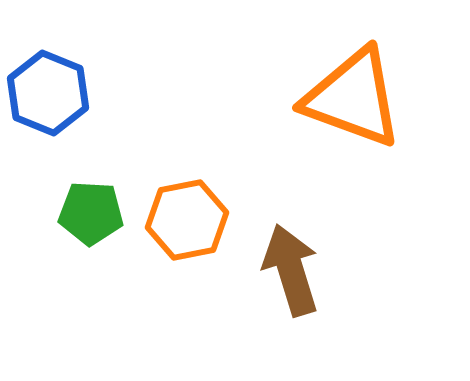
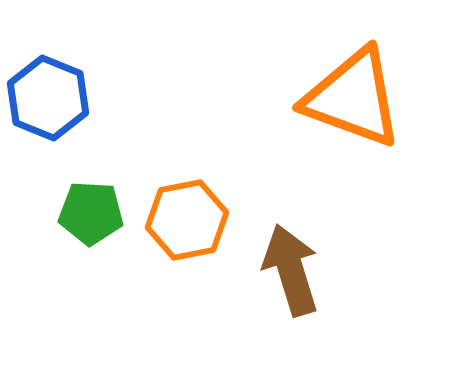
blue hexagon: moved 5 px down
